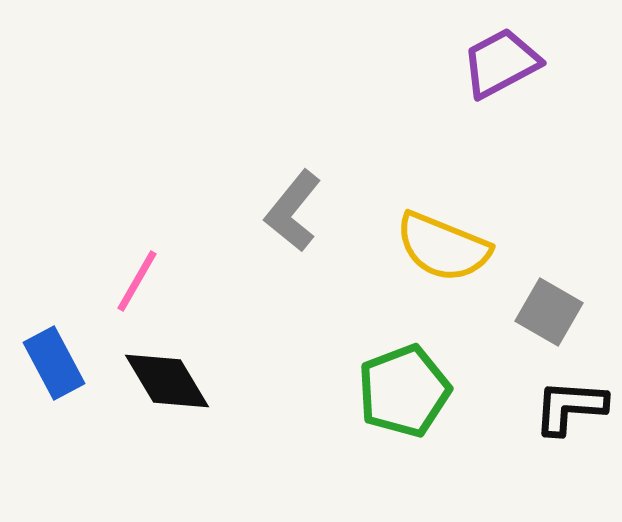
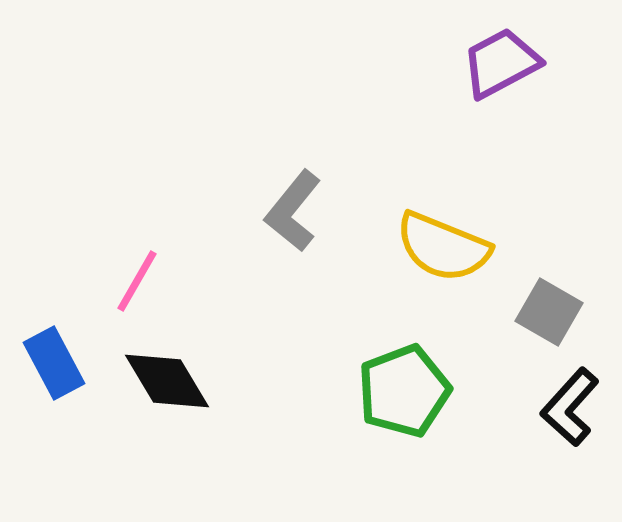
black L-shape: rotated 52 degrees counterclockwise
